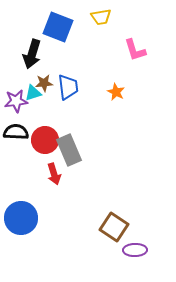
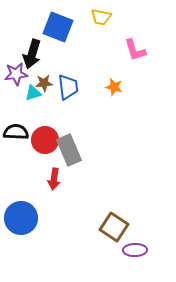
yellow trapezoid: rotated 20 degrees clockwise
orange star: moved 2 px left, 5 px up; rotated 12 degrees counterclockwise
purple star: moved 27 px up
red arrow: moved 5 px down; rotated 25 degrees clockwise
